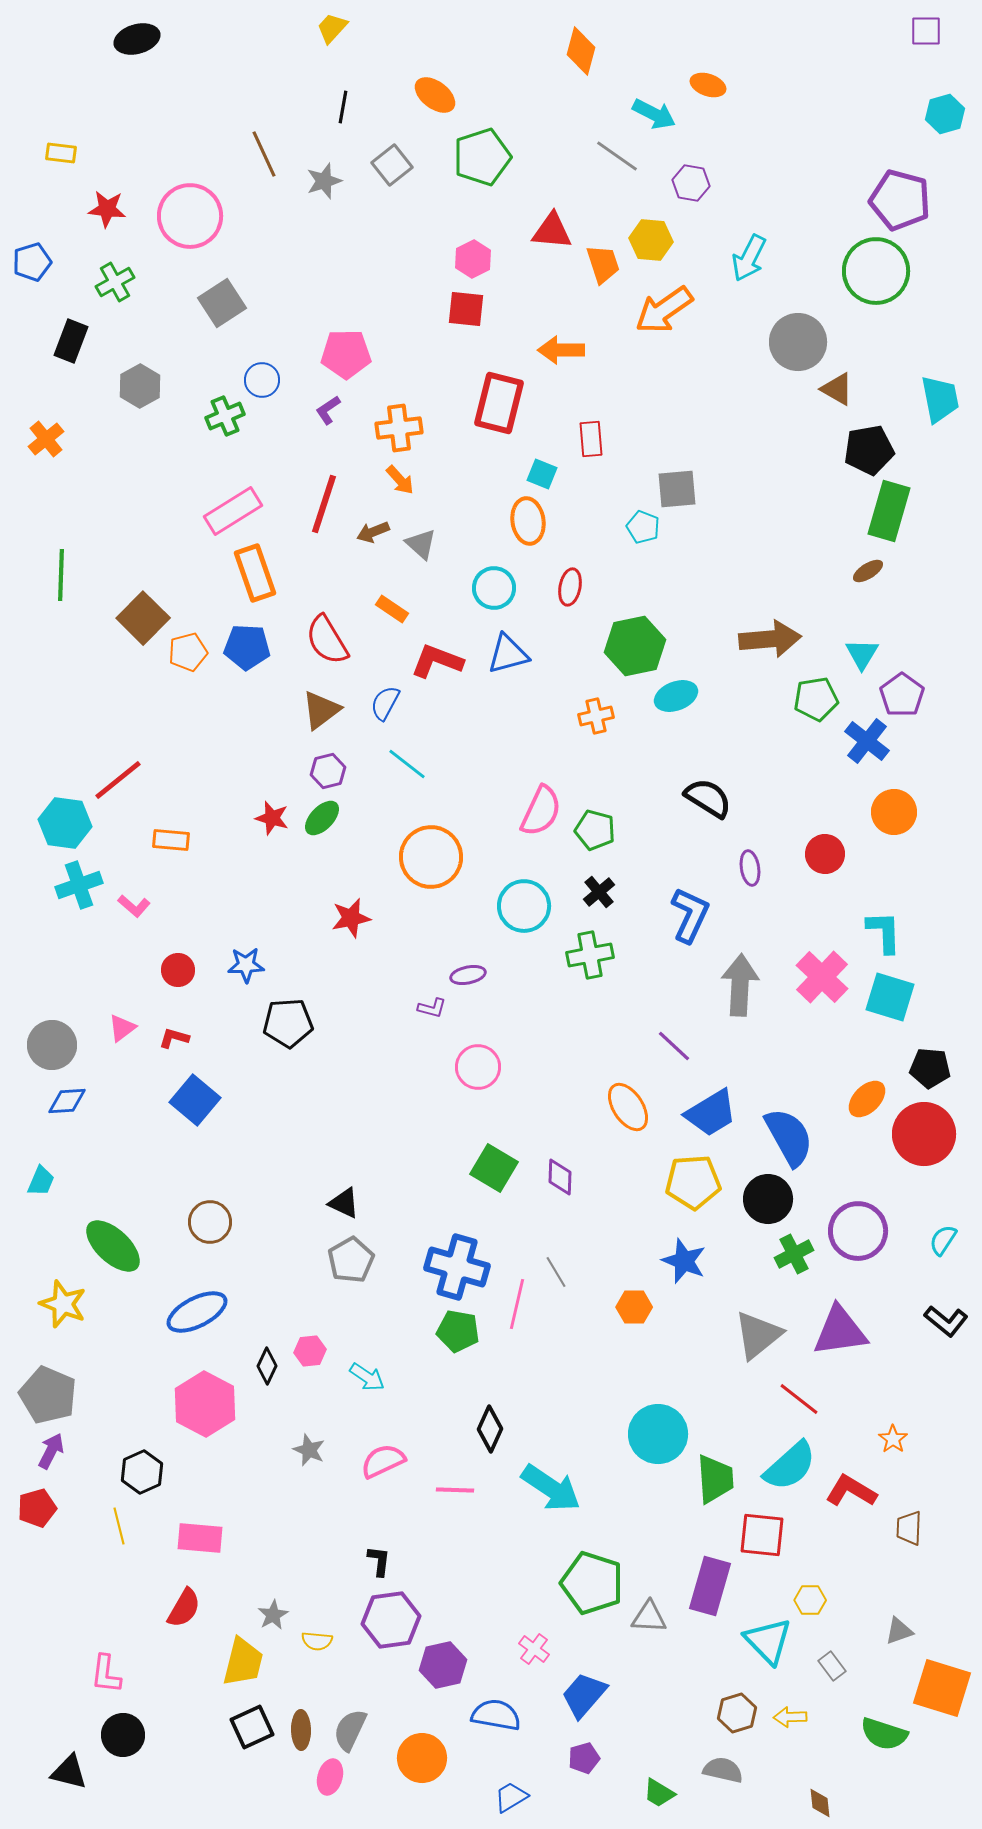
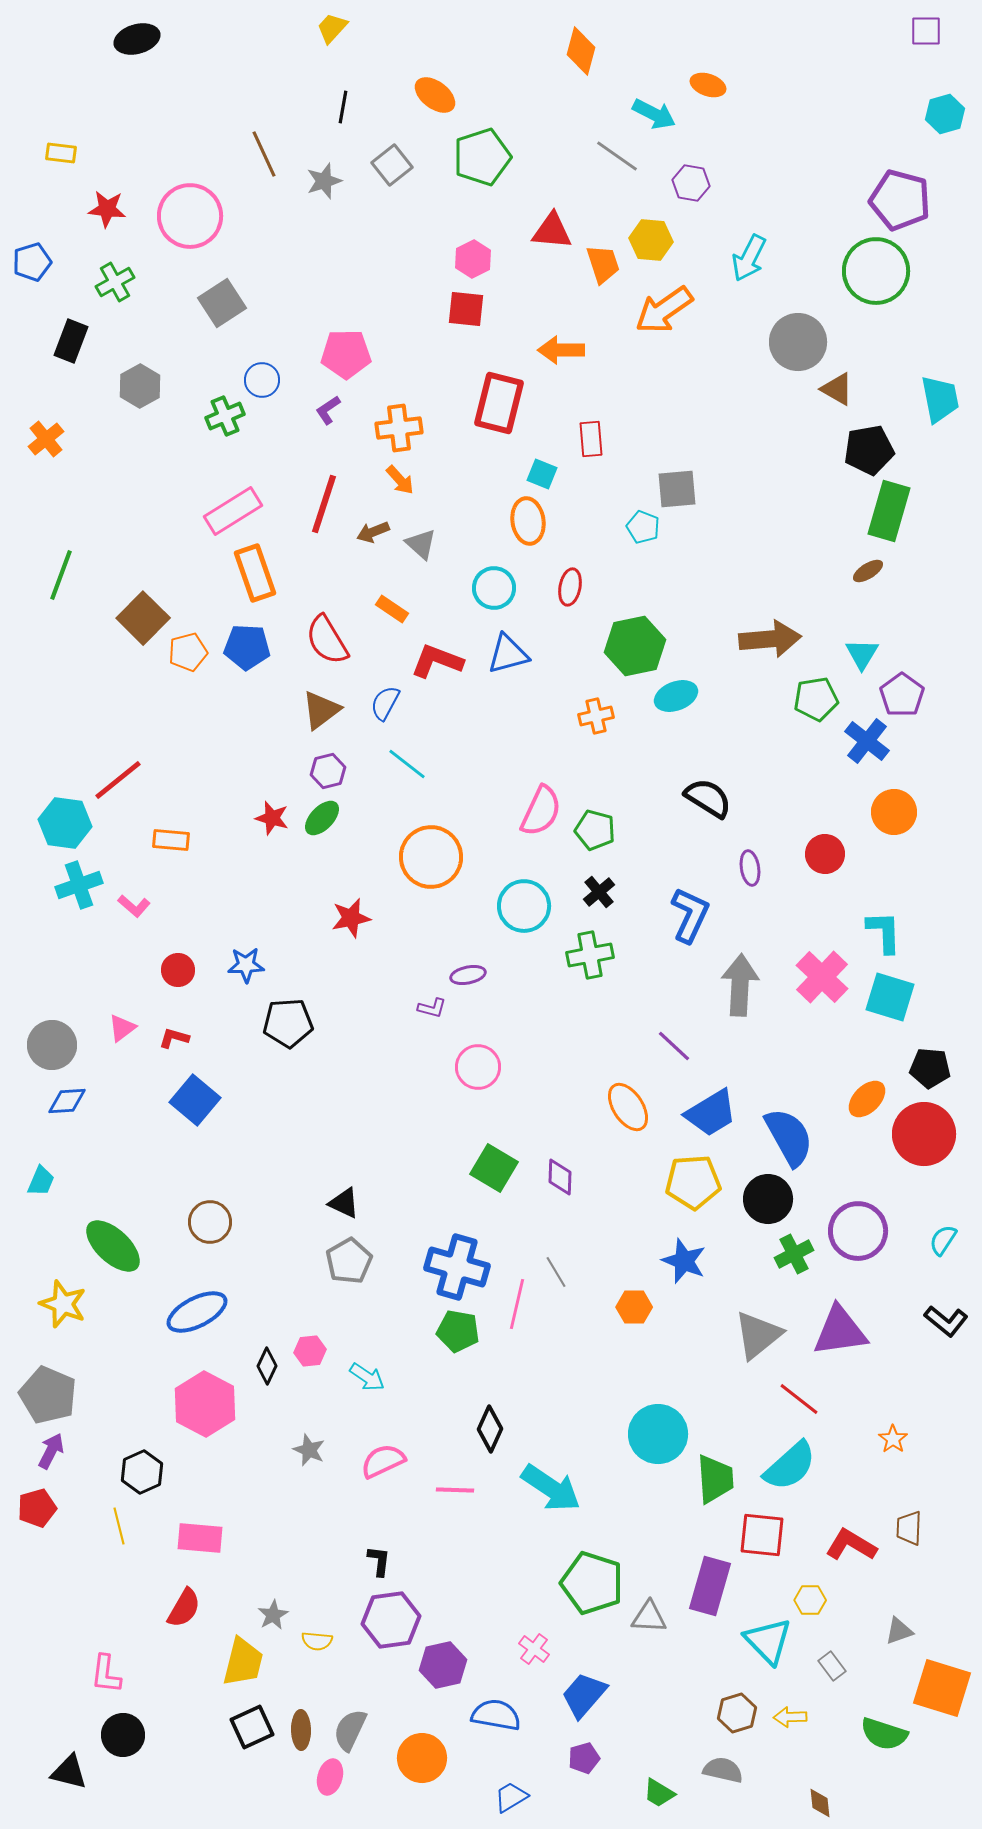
green line at (61, 575): rotated 18 degrees clockwise
gray pentagon at (351, 1260): moved 2 px left, 1 px down
red L-shape at (851, 1491): moved 54 px down
